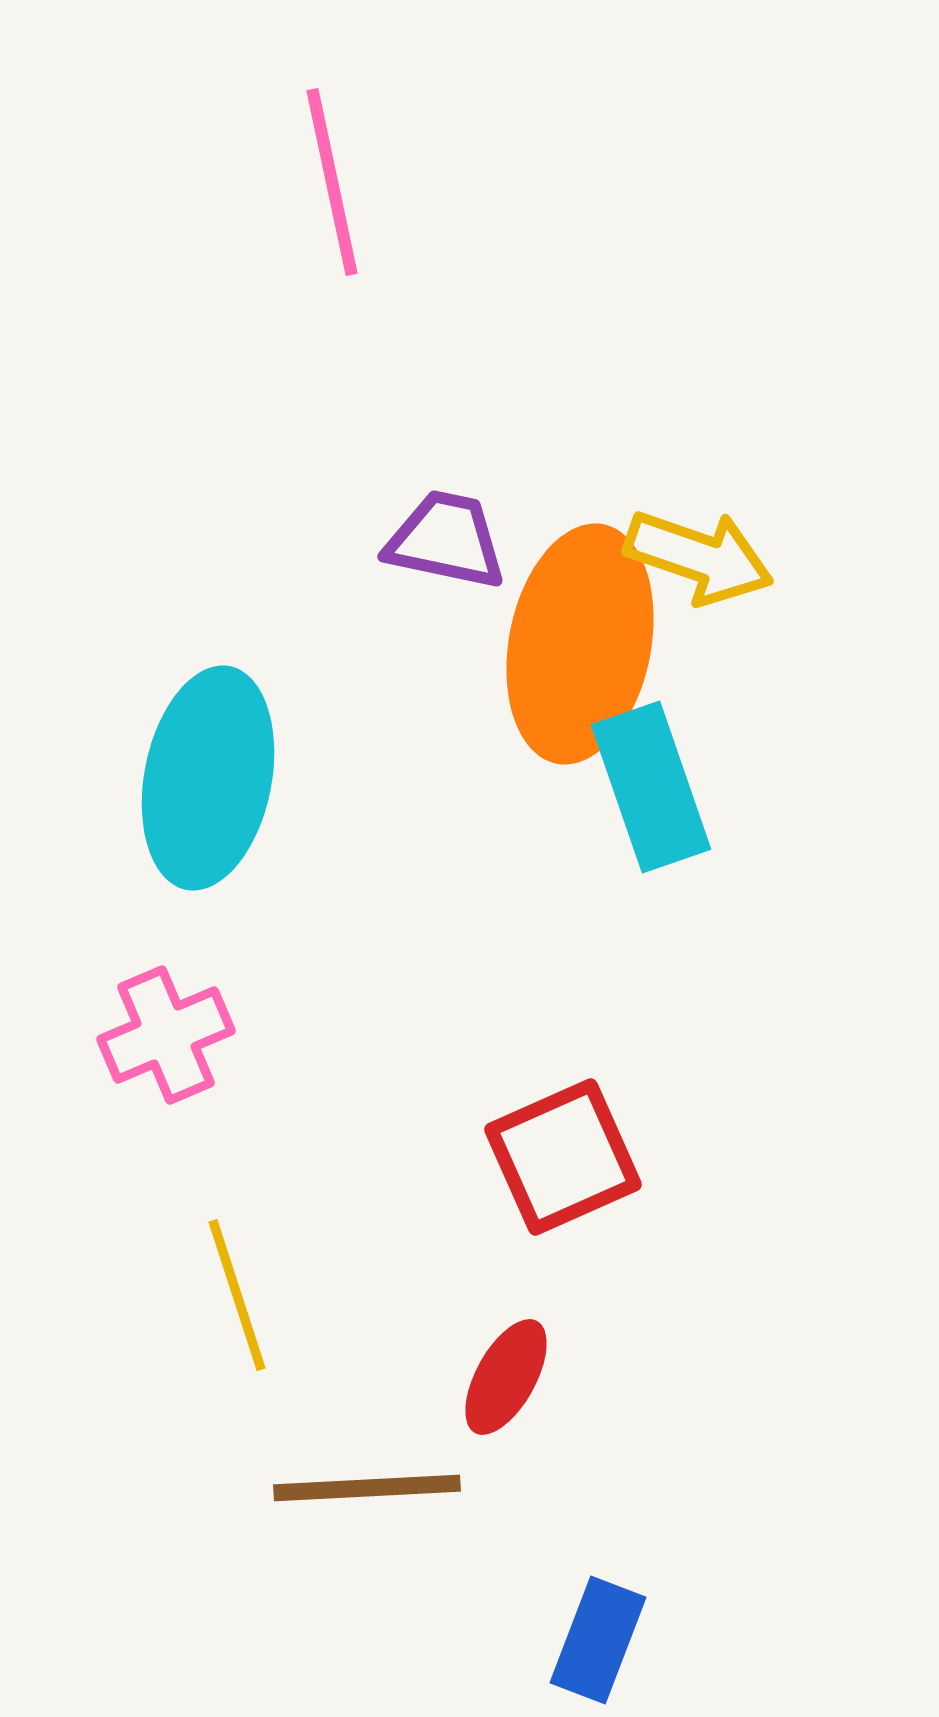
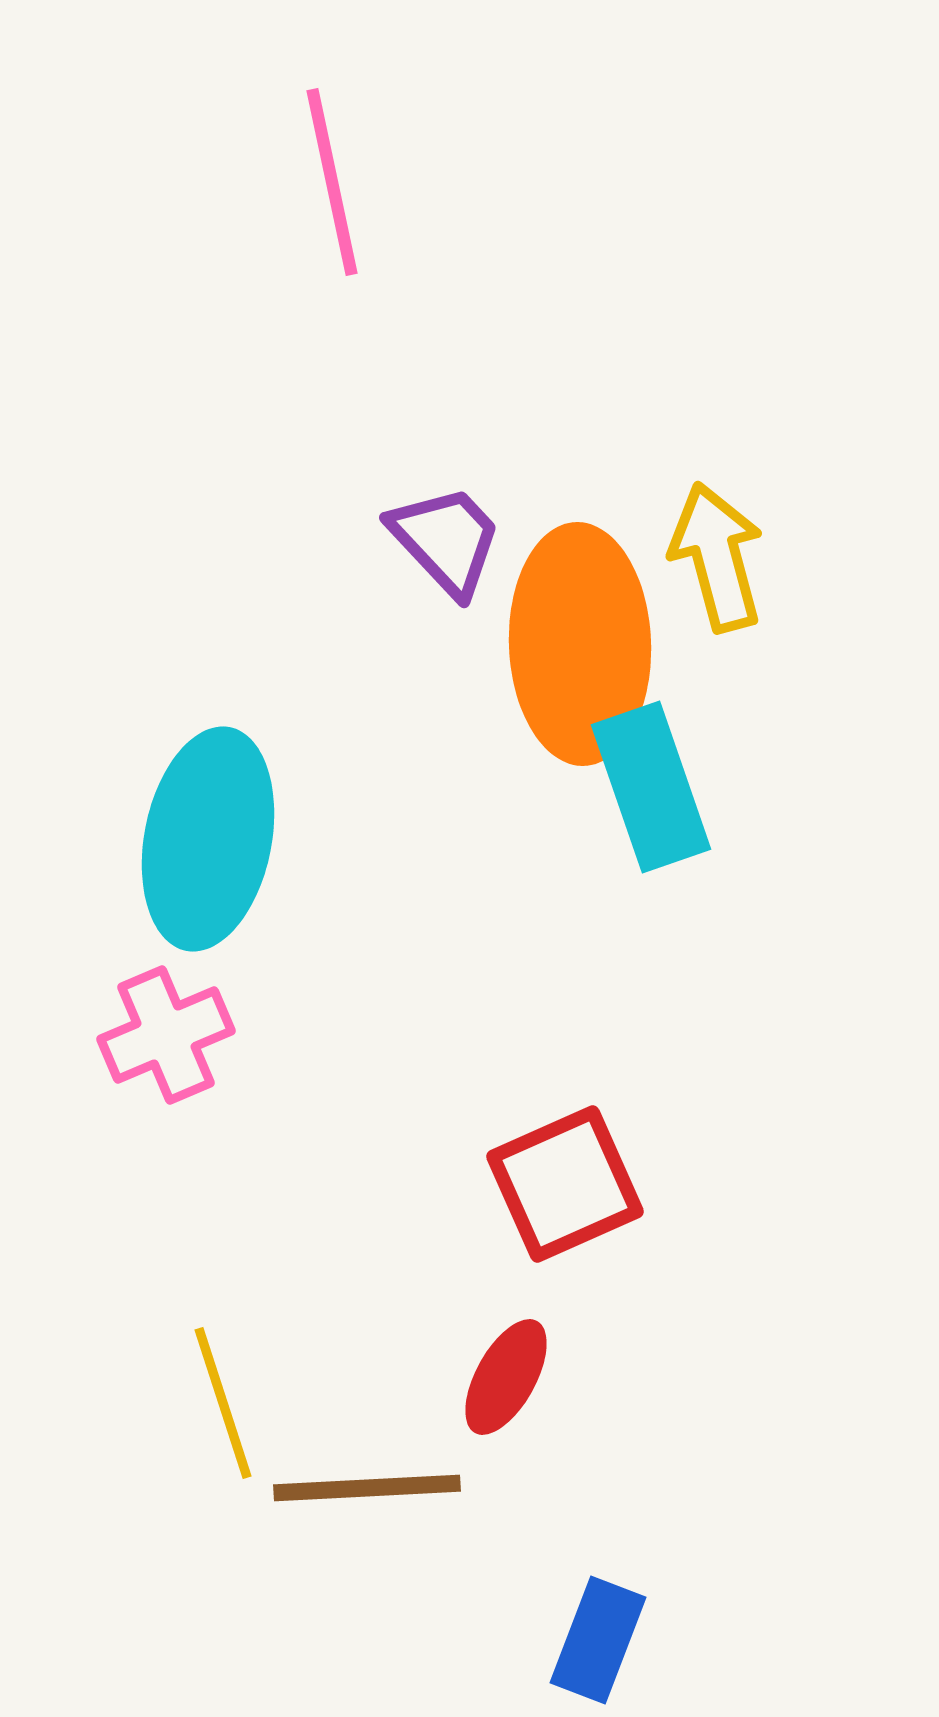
purple trapezoid: rotated 35 degrees clockwise
yellow arrow: moved 18 px right; rotated 124 degrees counterclockwise
orange ellipse: rotated 13 degrees counterclockwise
cyan ellipse: moved 61 px down
red square: moved 2 px right, 27 px down
yellow line: moved 14 px left, 108 px down
